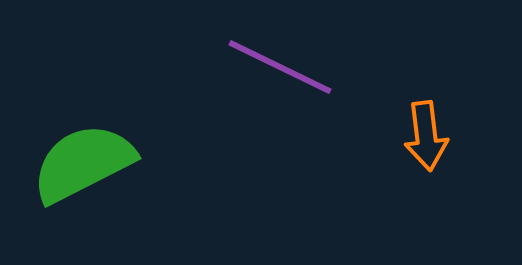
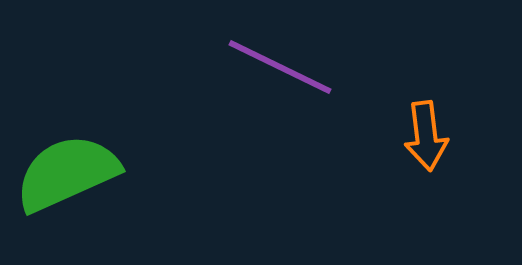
green semicircle: moved 16 px left, 10 px down; rotated 3 degrees clockwise
